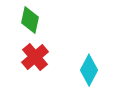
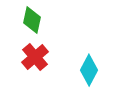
green diamond: moved 2 px right
